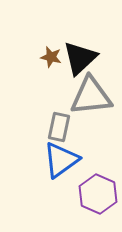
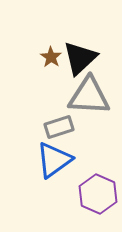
brown star: rotated 20 degrees clockwise
gray triangle: moved 2 px left; rotated 9 degrees clockwise
gray rectangle: rotated 60 degrees clockwise
blue triangle: moved 7 px left
